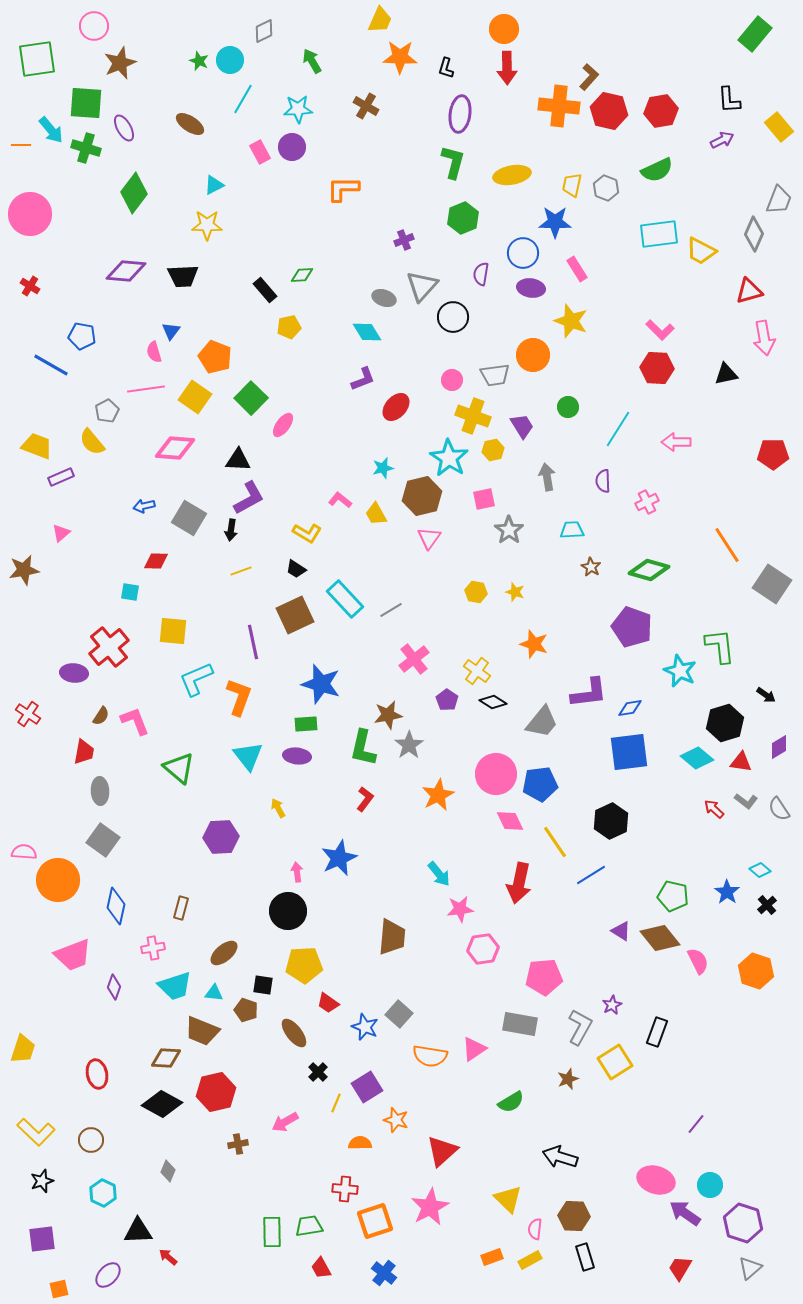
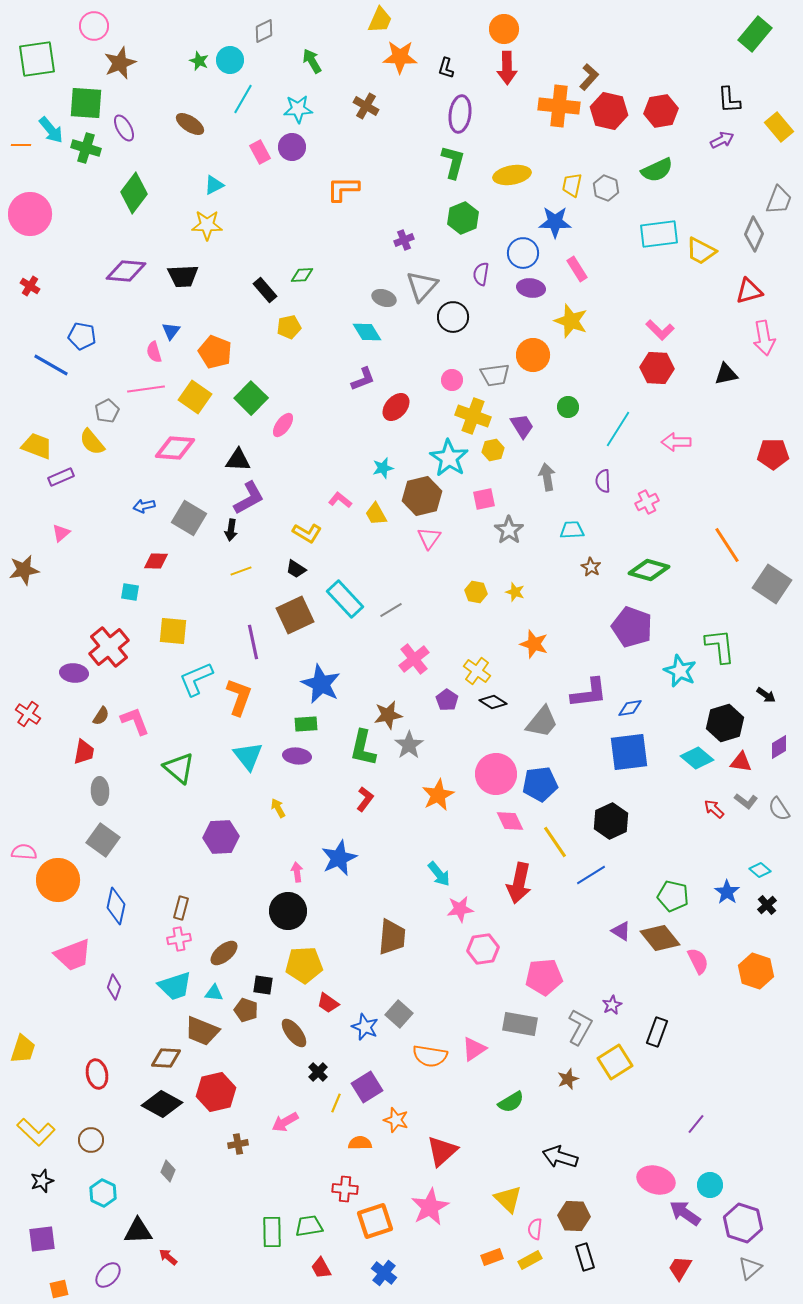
orange pentagon at (215, 357): moved 5 px up
blue star at (321, 684): rotated 9 degrees clockwise
pink cross at (153, 948): moved 26 px right, 9 px up
